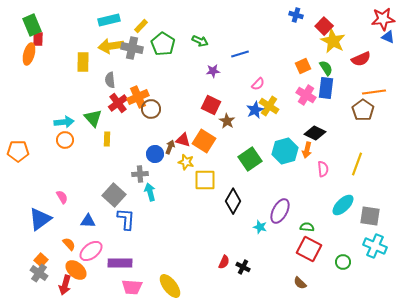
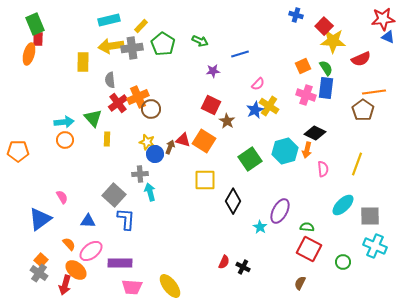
green rectangle at (32, 25): moved 3 px right, 1 px up
yellow star at (333, 41): rotated 25 degrees counterclockwise
gray cross at (132, 48): rotated 20 degrees counterclockwise
pink cross at (306, 95): rotated 12 degrees counterclockwise
yellow star at (186, 162): moved 39 px left, 20 px up
gray square at (370, 216): rotated 10 degrees counterclockwise
cyan star at (260, 227): rotated 16 degrees clockwise
brown semicircle at (300, 283): rotated 72 degrees clockwise
